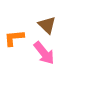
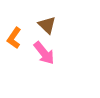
orange L-shape: rotated 50 degrees counterclockwise
